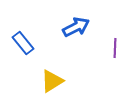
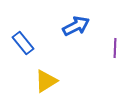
blue arrow: moved 1 px up
yellow triangle: moved 6 px left
